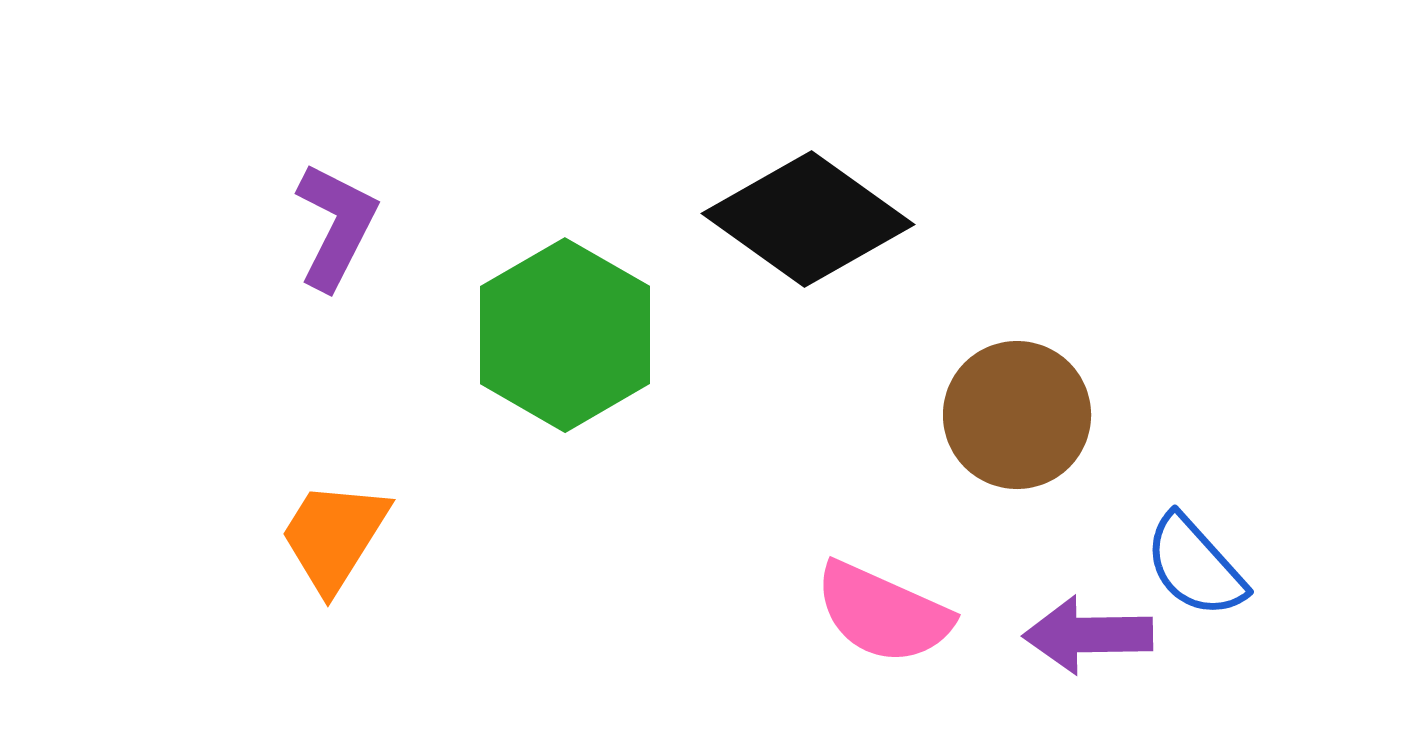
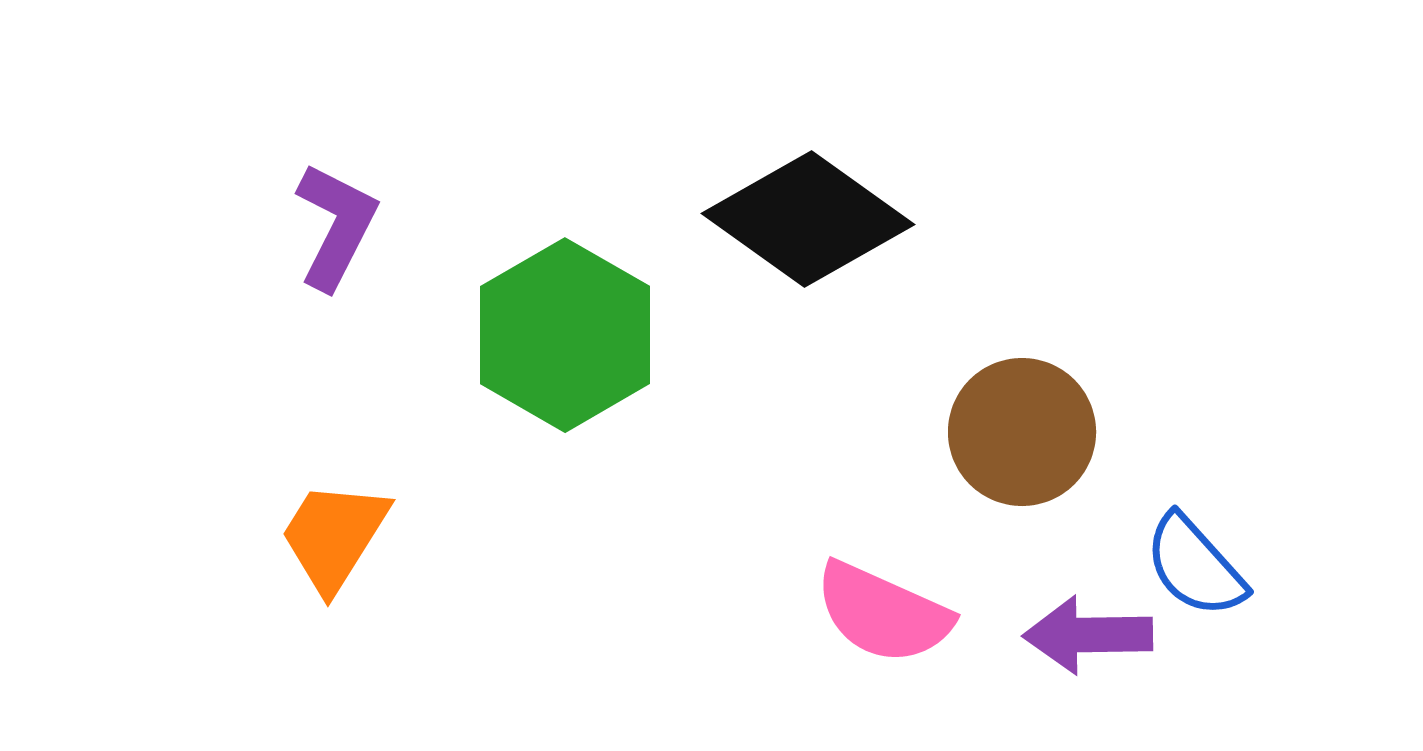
brown circle: moved 5 px right, 17 px down
